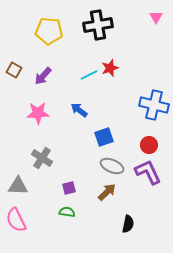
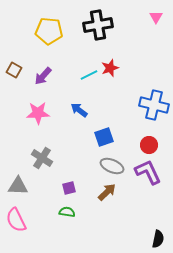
black semicircle: moved 30 px right, 15 px down
